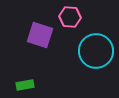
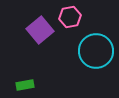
pink hexagon: rotated 15 degrees counterclockwise
purple square: moved 5 px up; rotated 32 degrees clockwise
